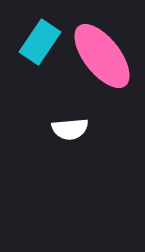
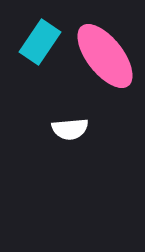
pink ellipse: moved 3 px right
